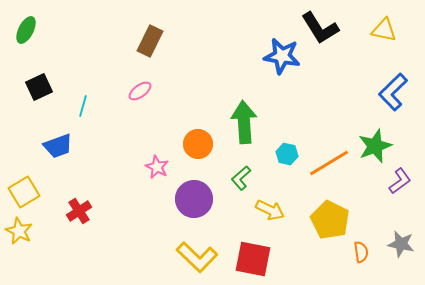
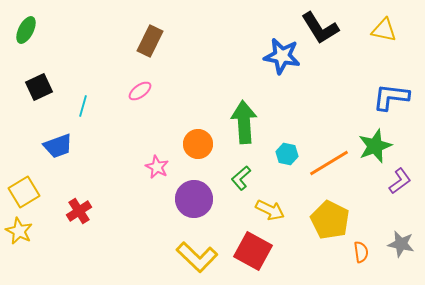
blue L-shape: moved 2 px left, 5 px down; rotated 51 degrees clockwise
red square: moved 8 px up; rotated 18 degrees clockwise
